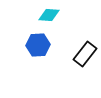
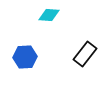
blue hexagon: moved 13 px left, 12 px down
